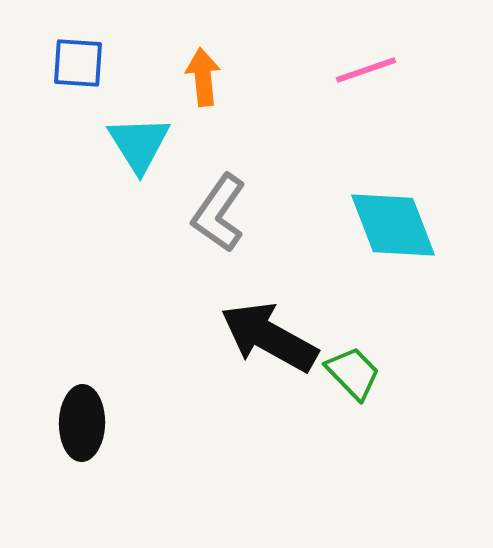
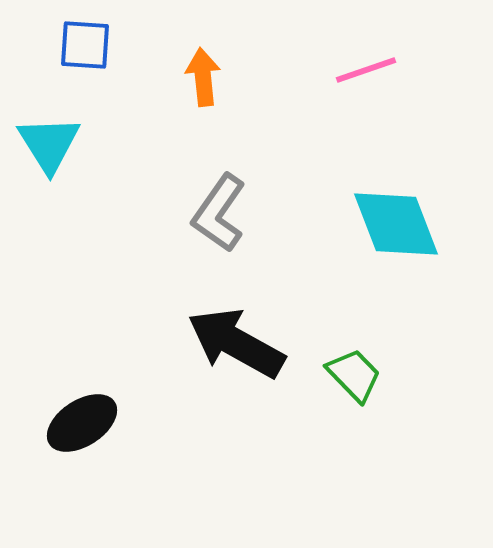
blue square: moved 7 px right, 18 px up
cyan triangle: moved 90 px left
cyan diamond: moved 3 px right, 1 px up
black arrow: moved 33 px left, 6 px down
green trapezoid: moved 1 px right, 2 px down
black ellipse: rotated 56 degrees clockwise
